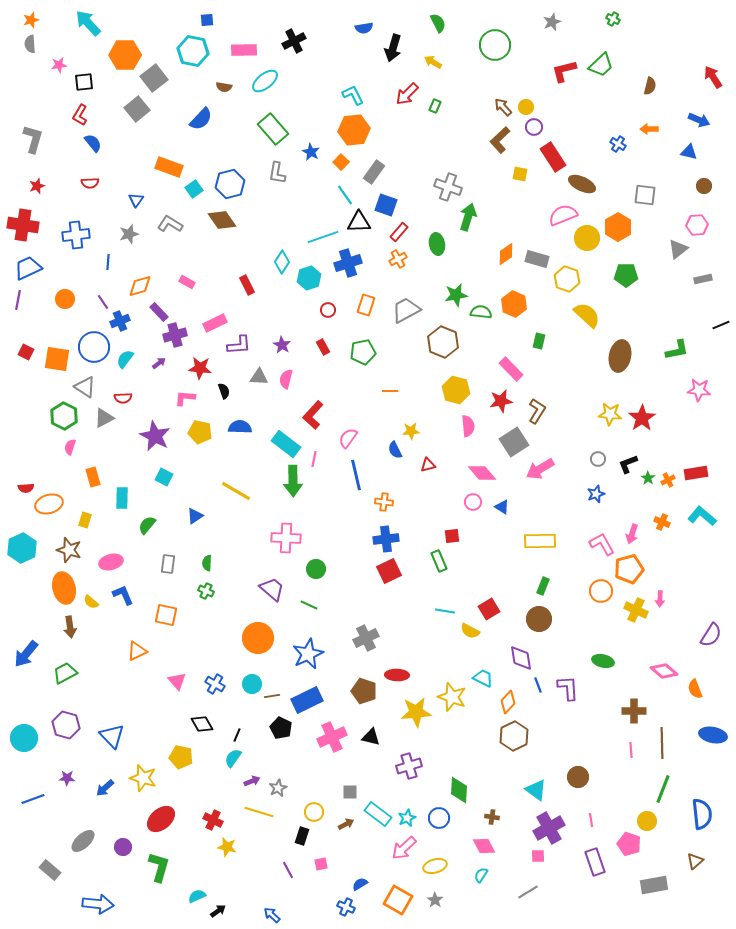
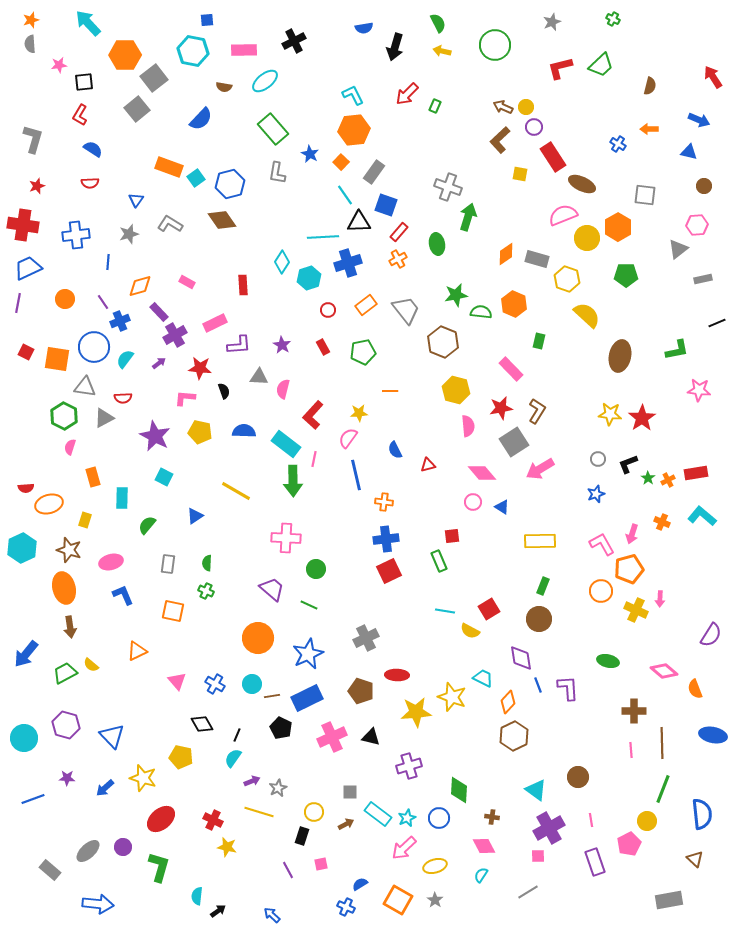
black arrow at (393, 48): moved 2 px right, 1 px up
yellow arrow at (433, 62): moved 9 px right, 11 px up; rotated 18 degrees counterclockwise
red L-shape at (564, 71): moved 4 px left, 3 px up
brown arrow at (503, 107): rotated 24 degrees counterclockwise
blue semicircle at (93, 143): moved 6 px down; rotated 18 degrees counterclockwise
blue star at (311, 152): moved 1 px left, 2 px down
cyan square at (194, 189): moved 2 px right, 11 px up
cyan line at (323, 237): rotated 16 degrees clockwise
red rectangle at (247, 285): moved 4 px left; rotated 24 degrees clockwise
purple line at (18, 300): moved 3 px down
orange rectangle at (366, 305): rotated 35 degrees clockwise
gray trapezoid at (406, 310): rotated 80 degrees clockwise
black line at (721, 325): moved 4 px left, 2 px up
purple cross at (175, 335): rotated 15 degrees counterclockwise
pink semicircle at (286, 379): moved 3 px left, 10 px down
gray triangle at (85, 387): rotated 25 degrees counterclockwise
red star at (501, 401): moved 7 px down
blue semicircle at (240, 427): moved 4 px right, 4 px down
yellow star at (411, 431): moved 52 px left, 18 px up
yellow semicircle at (91, 602): moved 63 px down
orange square at (166, 615): moved 7 px right, 4 px up
green ellipse at (603, 661): moved 5 px right
brown pentagon at (364, 691): moved 3 px left
blue rectangle at (307, 700): moved 2 px up
gray ellipse at (83, 841): moved 5 px right, 10 px down
pink pentagon at (629, 844): rotated 25 degrees clockwise
brown triangle at (695, 861): moved 2 px up; rotated 36 degrees counterclockwise
gray rectangle at (654, 885): moved 15 px right, 15 px down
cyan semicircle at (197, 896): rotated 60 degrees counterclockwise
